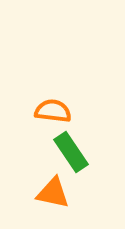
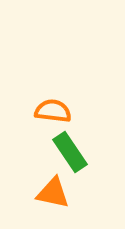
green rectangle: moved 1 px left
